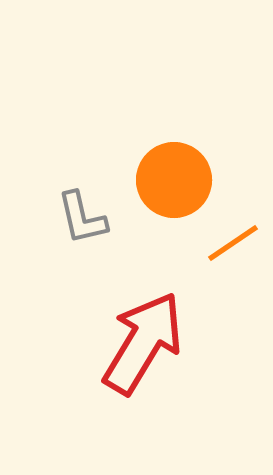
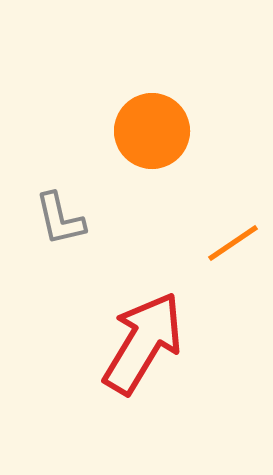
orange circle: moved 22 px left, 49 px up
gray L-shape: moved 22 px left, 1 px down
